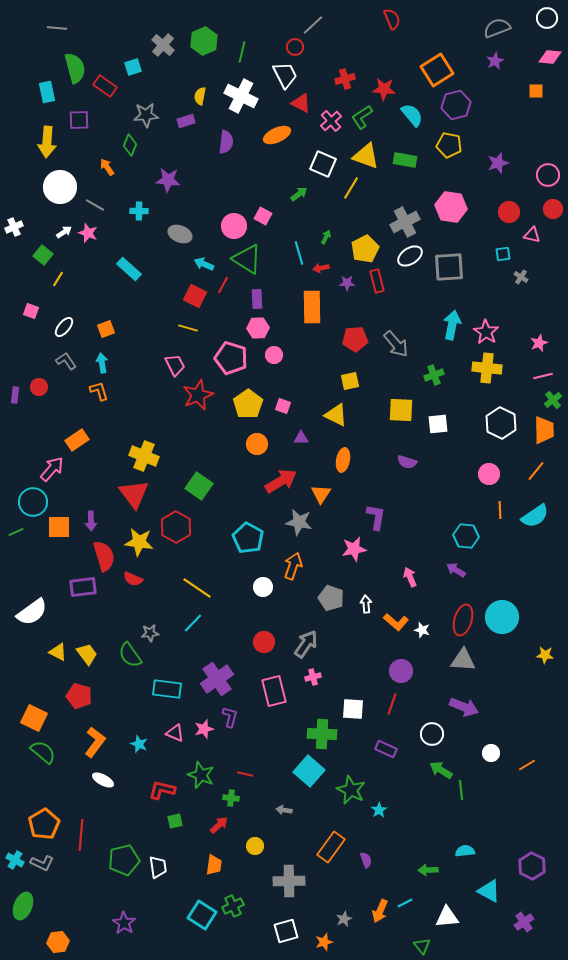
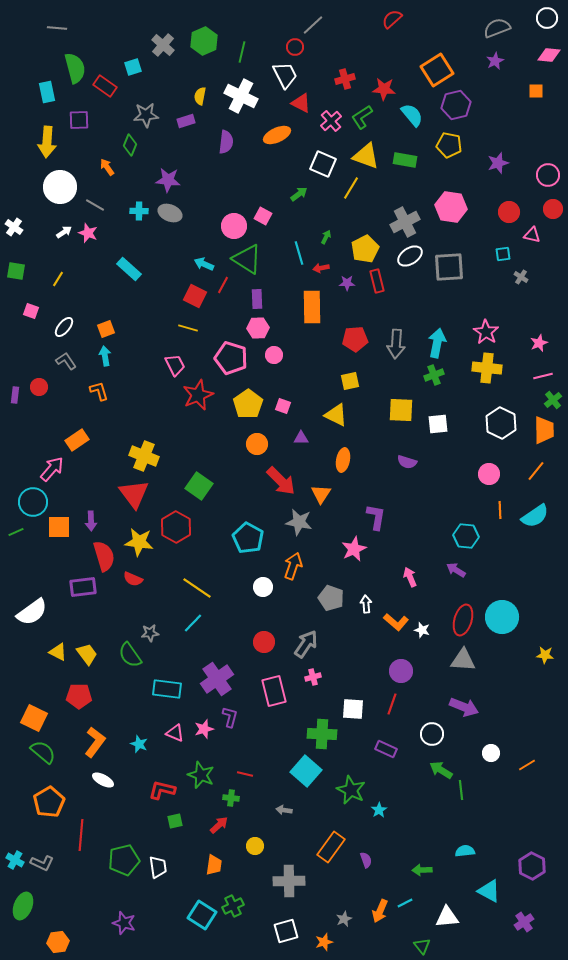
red semicircle at (392, 19): rotated 110 degrees counterclockwise
pink diamond at (550, 57): moved 1 px left, 2 px up
white cross at (14, 227): rotated 30 degrees counterclockwise
gray ellipse at (180, 234): moved 10 px left, 21 px up
green square at (43, 255): moved 27 px left, 16 px down; rotated 30 degrees counterclockwise
cyan arrow at (452, 325): moved 15 px left, 18 px down
gray arrow at (396, 344): rotated 44 degrees clockwise
cyan arrow at (102, 363): moved 3 px right, 7 px up
red arrow at (281, 481): rotated 76 degrees clockwise
pink star at (354, 549): rotated 15 degrees counterclockwise
red pentagon at (79, 696): rotated 15 degrees counterclockwise
cyan square at (309, 771): moved 3 px left
orange pentagon at (44, 824): moved 5 px right, 22 px up
green arrow at (428, 870): moved 6 px left
purple star at (124, 923): rotated 15 degrees counterclockwise
